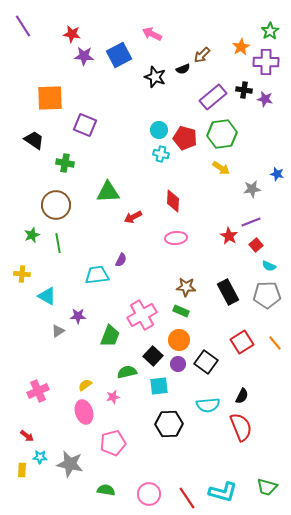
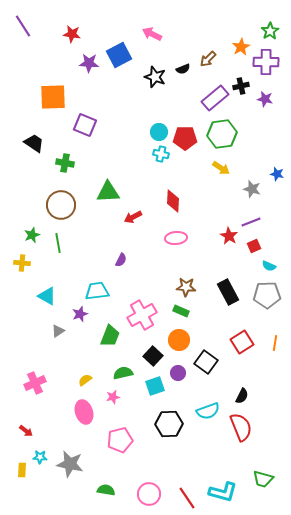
brown arrow at (202, 55): moved 6 px right, 4 px down
purple star at (84, 56): moved 5 px right, 7 px down
black cross at (244, 90): moved 3 px left, 4 px up; rotated 21 degrees counterclockwise
purple rectangle at (213, 97): moved 2 px right, 1 px down
orange square at (50, 98): moved 3 px right, 1 px up
cyan circle at (159, 130): moved 2 px down
red pentagon at (185, 138): rotated 15 degrees counterclockwise
black trapezoid at (34, 140): moved 3 px down
gray star at (252, 189): rotated 24 degrees clockwise
brown circle at (56, 205): moved 5 px right
red square at (256, 245): moved 2 px left, 1 px down; rotated 16 degrees clockwise
yellow cross at (22, 274): moved 11 px up
cyan trapezoid at (97, 275): moved 16 px down
purple star at (78, 316): moved 2 px right, 2 px up; rotated 21 degrees counterclockwise
orange line at (275, 343): rotated 49 degrees clockwise
purple circle at (178, 364): moved 9 px down
green semicircle at (127, 372): moved 4 px left, 1 px down
yellow semicircle at (85, 385): moved 5 px up
cyan square at (159, 386): moved 4 px left; rotated 12 degrees counterclockwise
pink cross at (38, 391): moved 3 px left, 8 px up
cyan semicircle at (208, 405): moved 6 px down; rotated 15 degrees counterclockwise
red arrow at (27, 436): moved 1 px left, 5 px up
pink pentagon at (113, 443): moved 7 px right, 3 px up
green trapezoid at (267, 487): moved 4 px left, 8 px up
